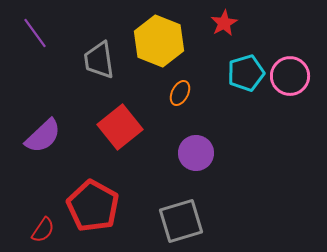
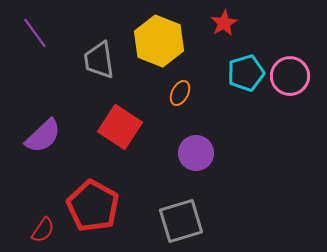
red square: rotated 18 degrees counterclockwise
